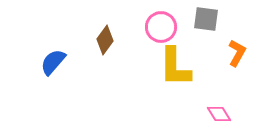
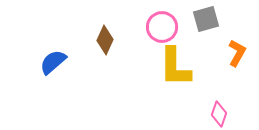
gray square: rotated 24 degrees counterclockwise
pink circle: moved 1 px right
brown diamond: rotated 12 degrees counterclockwise
blue semicircle: rotated 8 degrees clockwise
pink diamond: rotated 50 degrees clockwise
